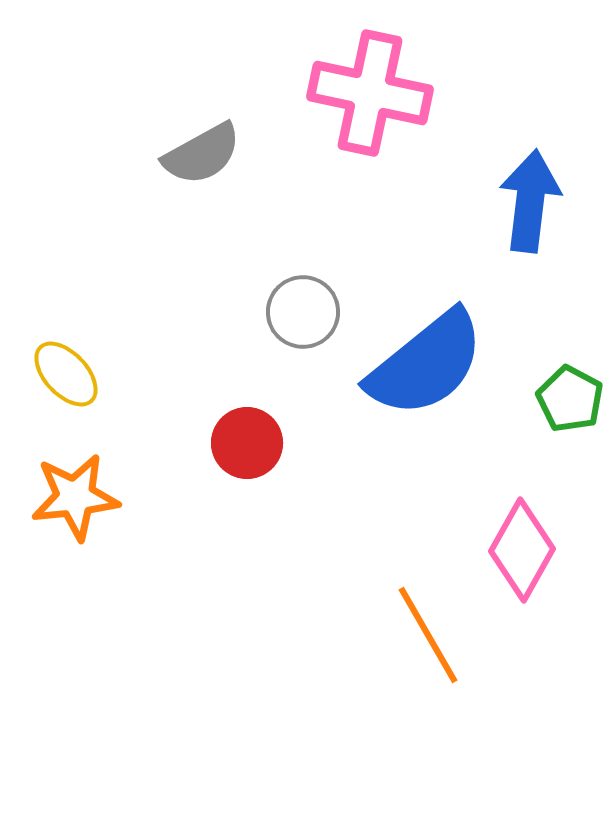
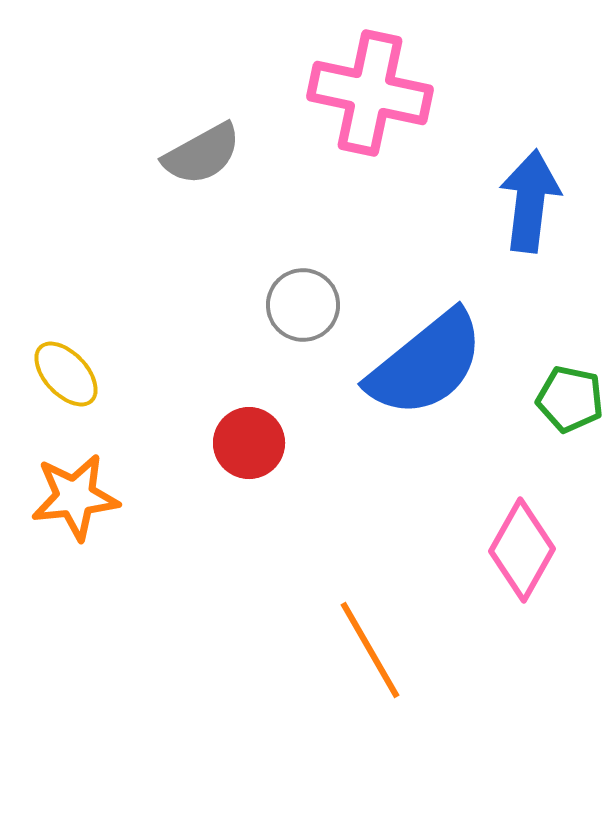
gray circle: moved 7 px up
green pentagon: rotated 16 degrees counterclockwise
red circle: moved 2 px right
orange line: moved 58 px left, 15 px down
